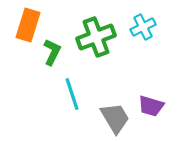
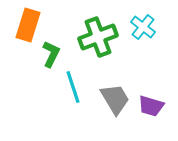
cyan cross: rotated 25 degrees counterclockwise
green cross: moved 2 px right
green L-shape: moved 1 px left, 2 px down
cyan line: moved 1 px right, 7 px up
gray trapezoid: moved 19 px up
